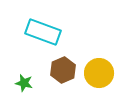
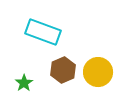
yellow circle: moved 1 px left, 1 px up
green star: rotated 24 degrees clockwise
